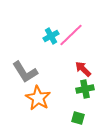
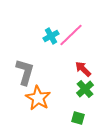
gray L-shape: rotated 132 degrees counterclockwise
green cross: rotated 30 degrees counterclockwise
